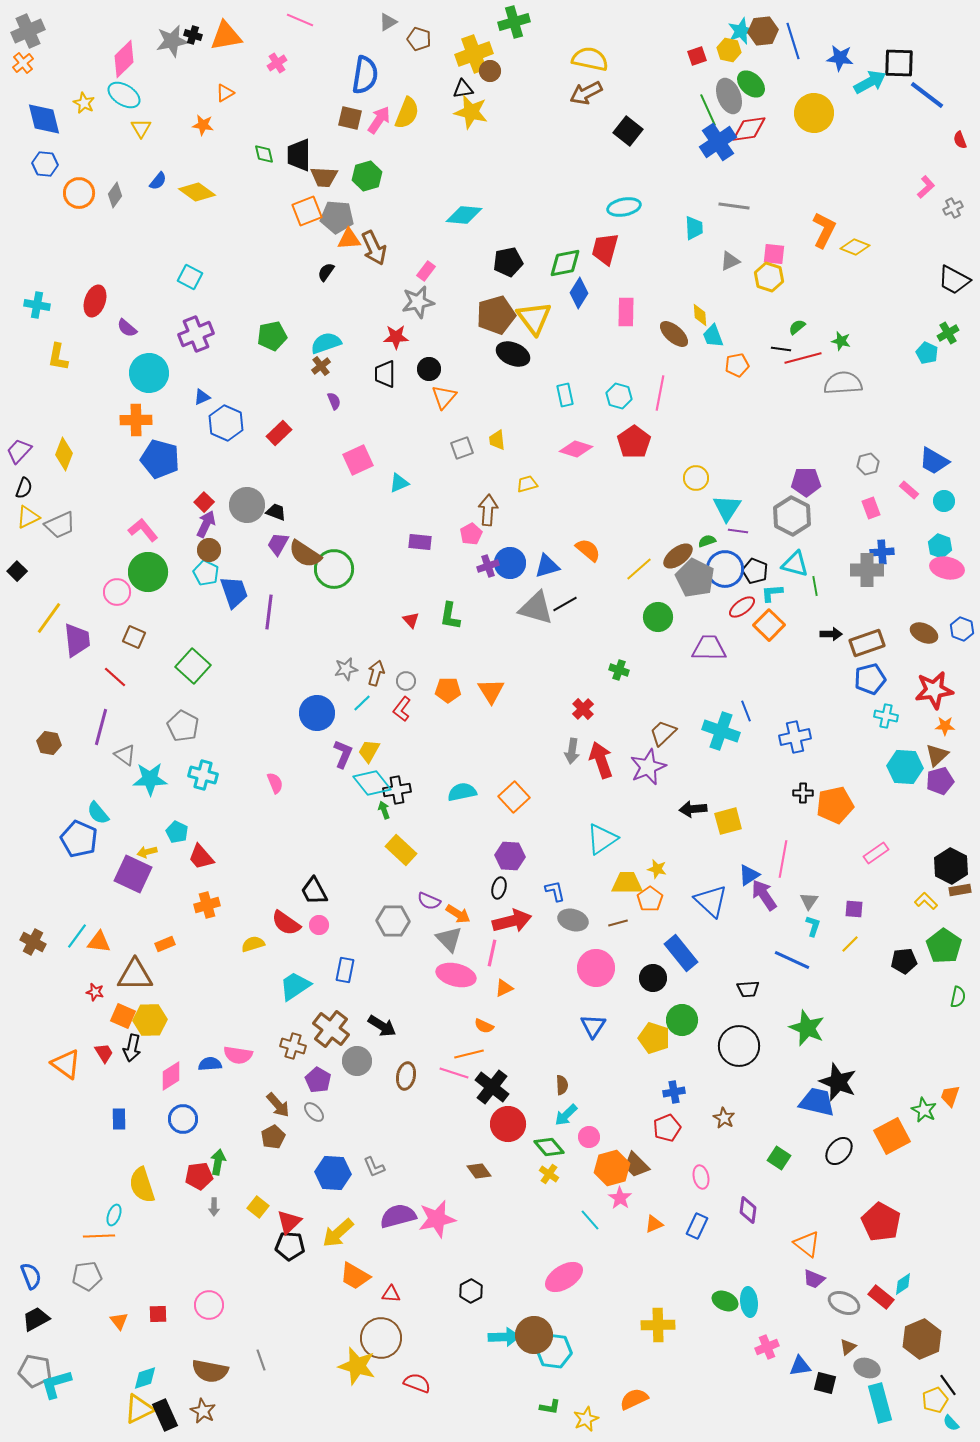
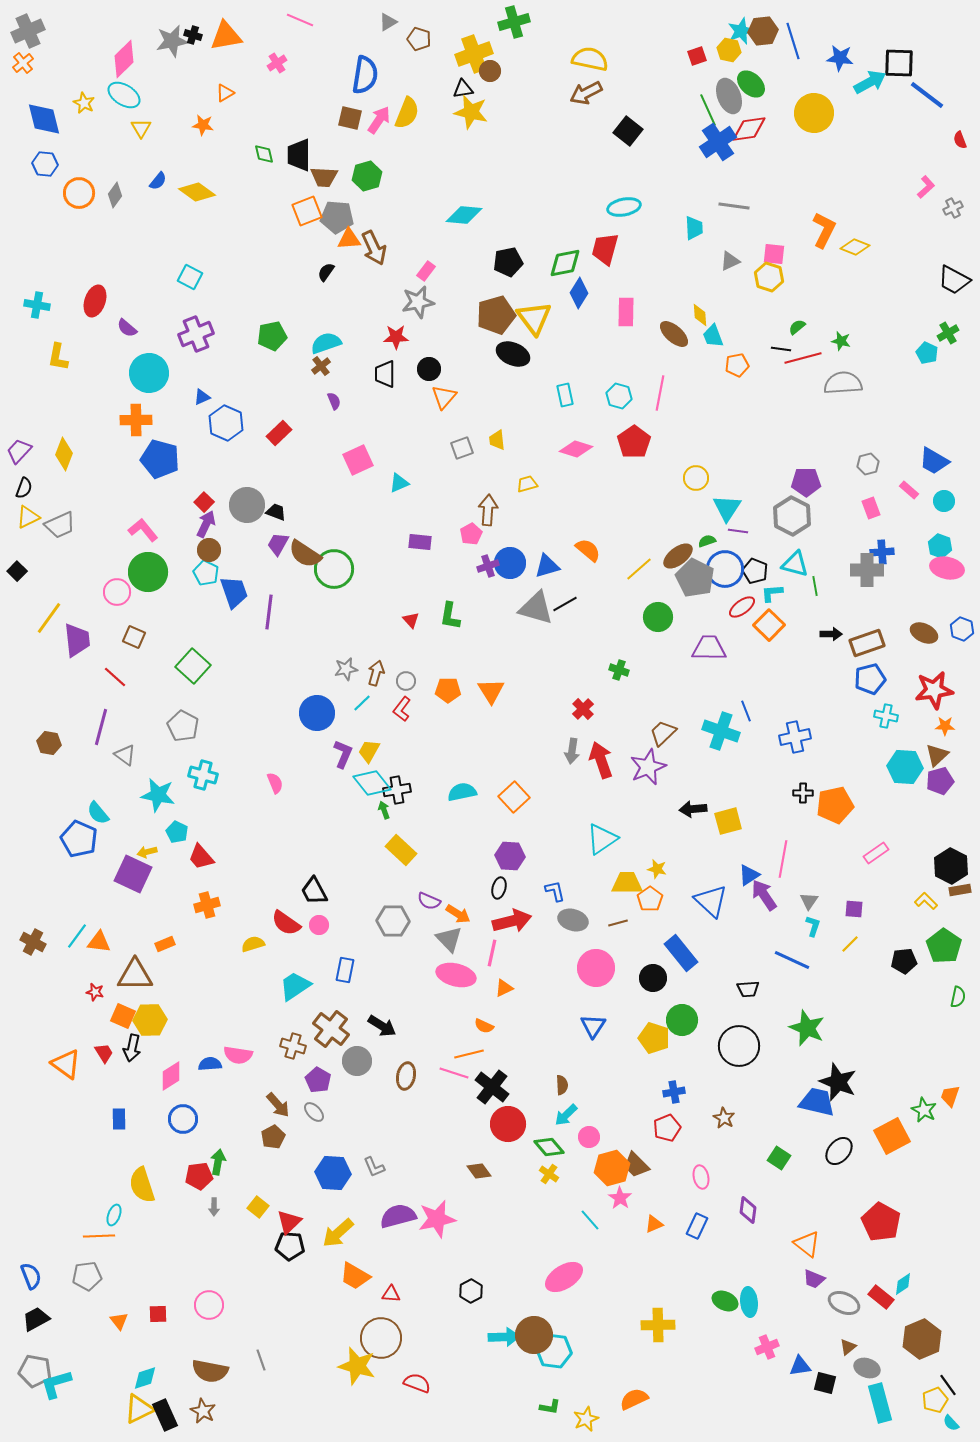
cyan star at (150, 779): moved 8 px right, 16 px down; rotated 12 degrees clockwise
